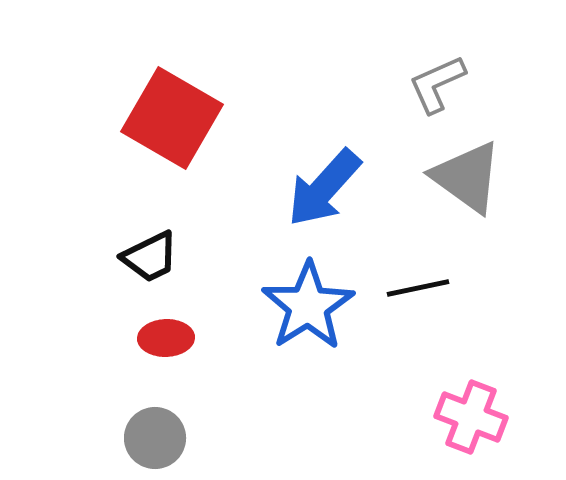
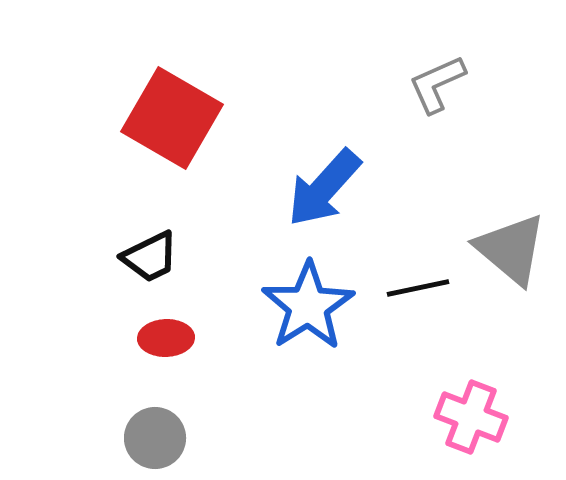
gray triangle: moved 44 px right, 72 px down; rotated 4 degrees clockwise
